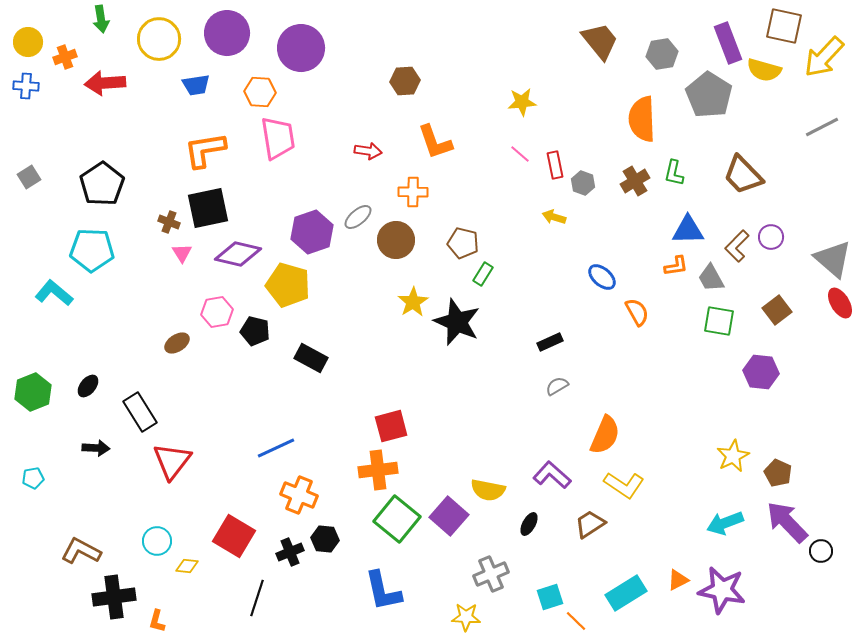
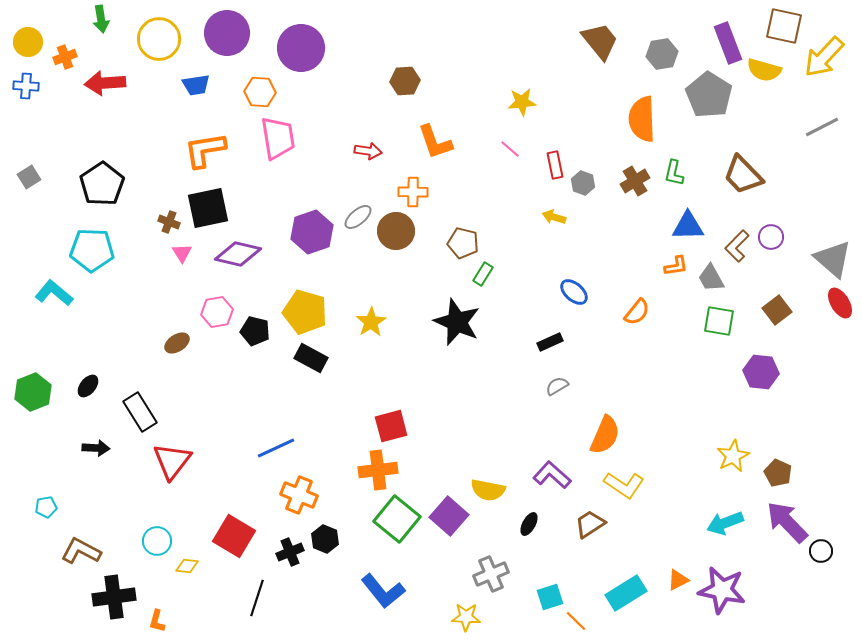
pink line at (520, 154): moved 10 px left, 5 px up
blue triangle at (688, 230): moved 4 px up
brown circle at (396, 240): moved 9 px up
blue ellipse at (602, 277): moved 28 px left, 15 px down
yellow pentagon at (288, 285): moved 17 px right, 27 px down
yellow star at (413, 302): moved 42 px left, 20 px down
orange semicircle at (637, 312): rotated 68 degrees clockwise
cyan pentagon at (33, 478): moved 13 px right, 29 px down
black hexagon at (325, 539): rotated 16 degrees clockwise
blue L-shape at (383, 591): rotated 27 degrees counterclockwise
